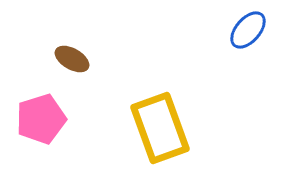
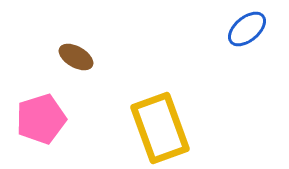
blue ellipse: moved 1 px left, 1 px up; rotated 9 degrees clockwise
brown ellipse: moved 4 px right, 2 px up
